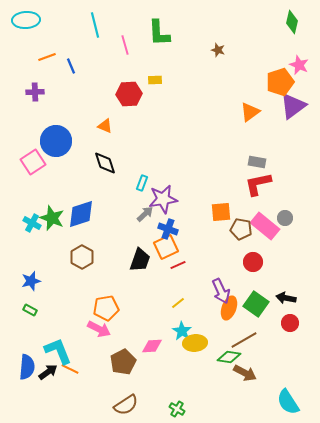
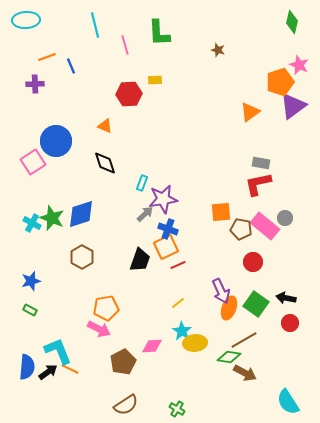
purple cross at (35, 92): moved 8 px up
gray rectangle at (257, 162): moved 4 px right, 1 px down
